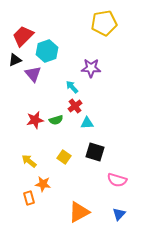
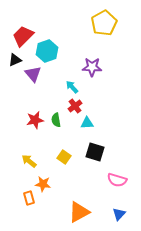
yellow pentagon: rotated 20 degrees counterclockwise
purple star: moved 1 px right, 1 px up
green semicircle: rotated 96 degrees clockwise
